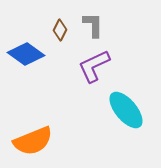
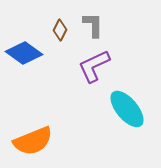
blue diamond: moved 2 px left, 1 px up
cyan ellipse: moved 1 px right, 1 px up
